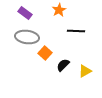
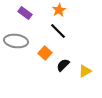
black line: moved 18 px left; rotated 42 degrees clockwise
gray ellipse: moved 11 px left, 4 px down
